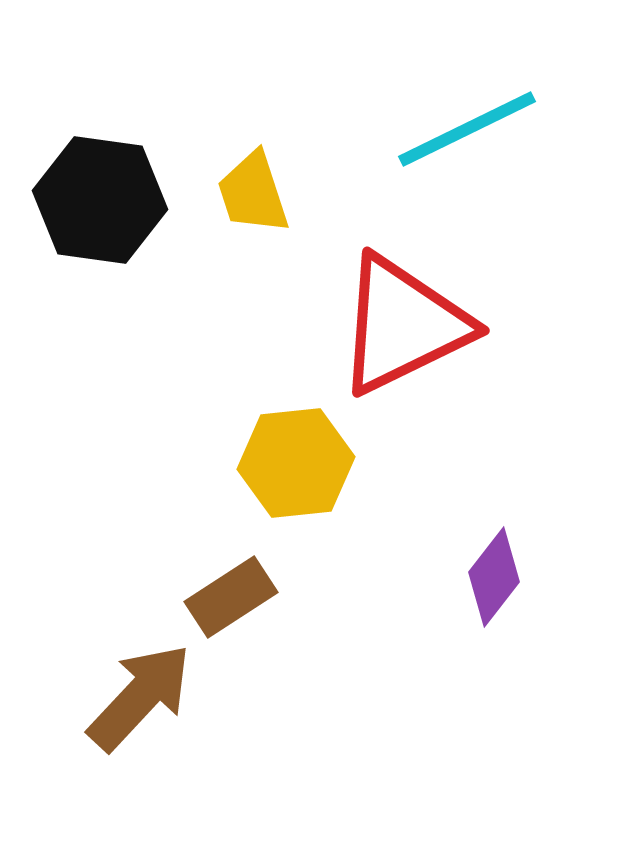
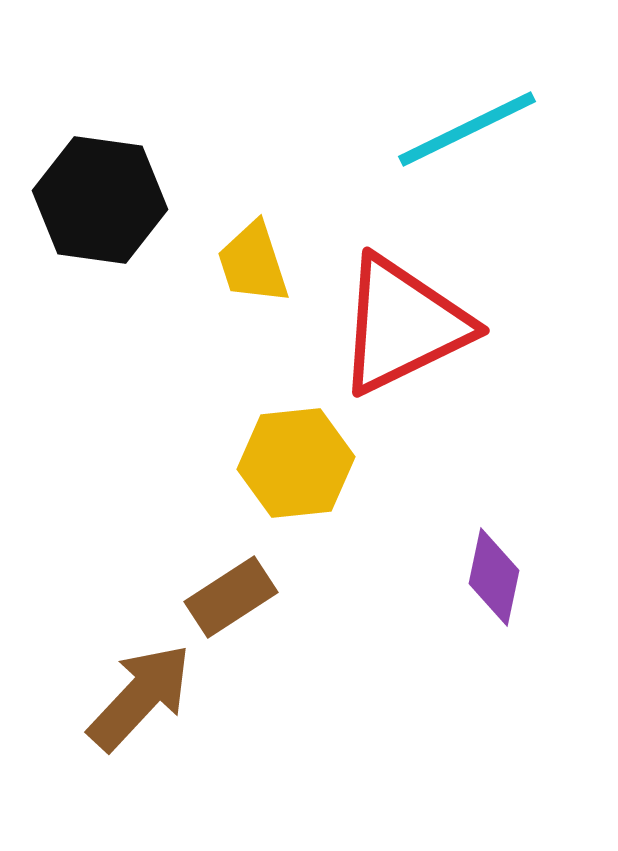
yellow trapezoid: moved 70 px down
purple diamond: rotated 26 degrees counterclockwise
